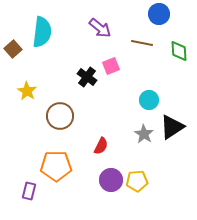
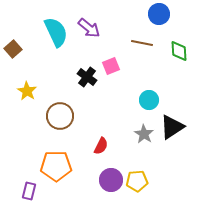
purple arrow: moved 11 px left
cyan semicircle: moved 14 px right; rotated 32 degrees counterclockwise
